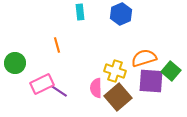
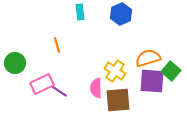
orange semicircle: moved 4 px right
yellow cross: rotated 15 degrees clockwise
purple square: moved 1 px right
brown square: moved 3 px down; rotated 36 degrees clockwise
